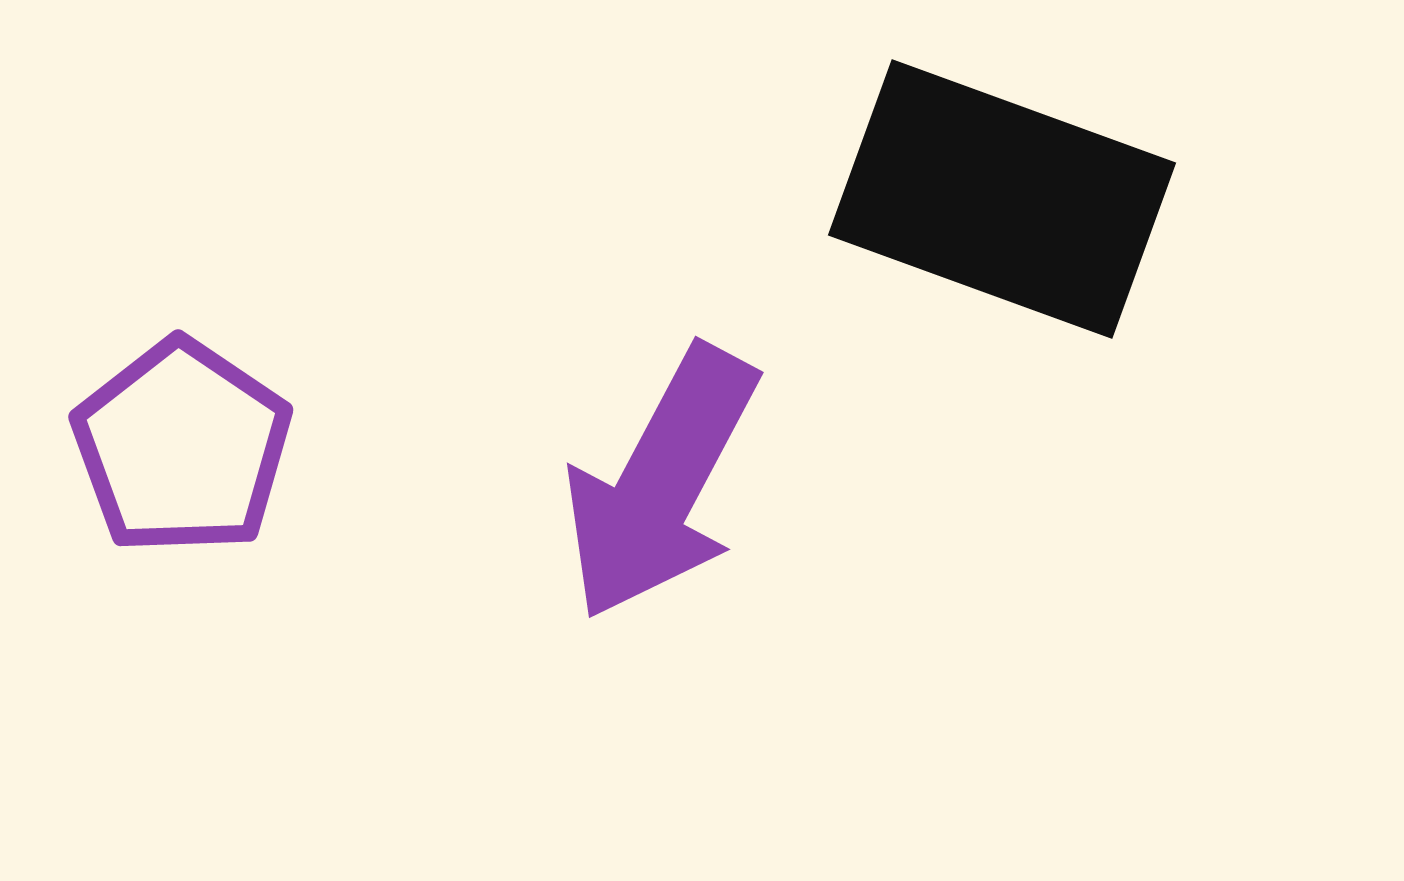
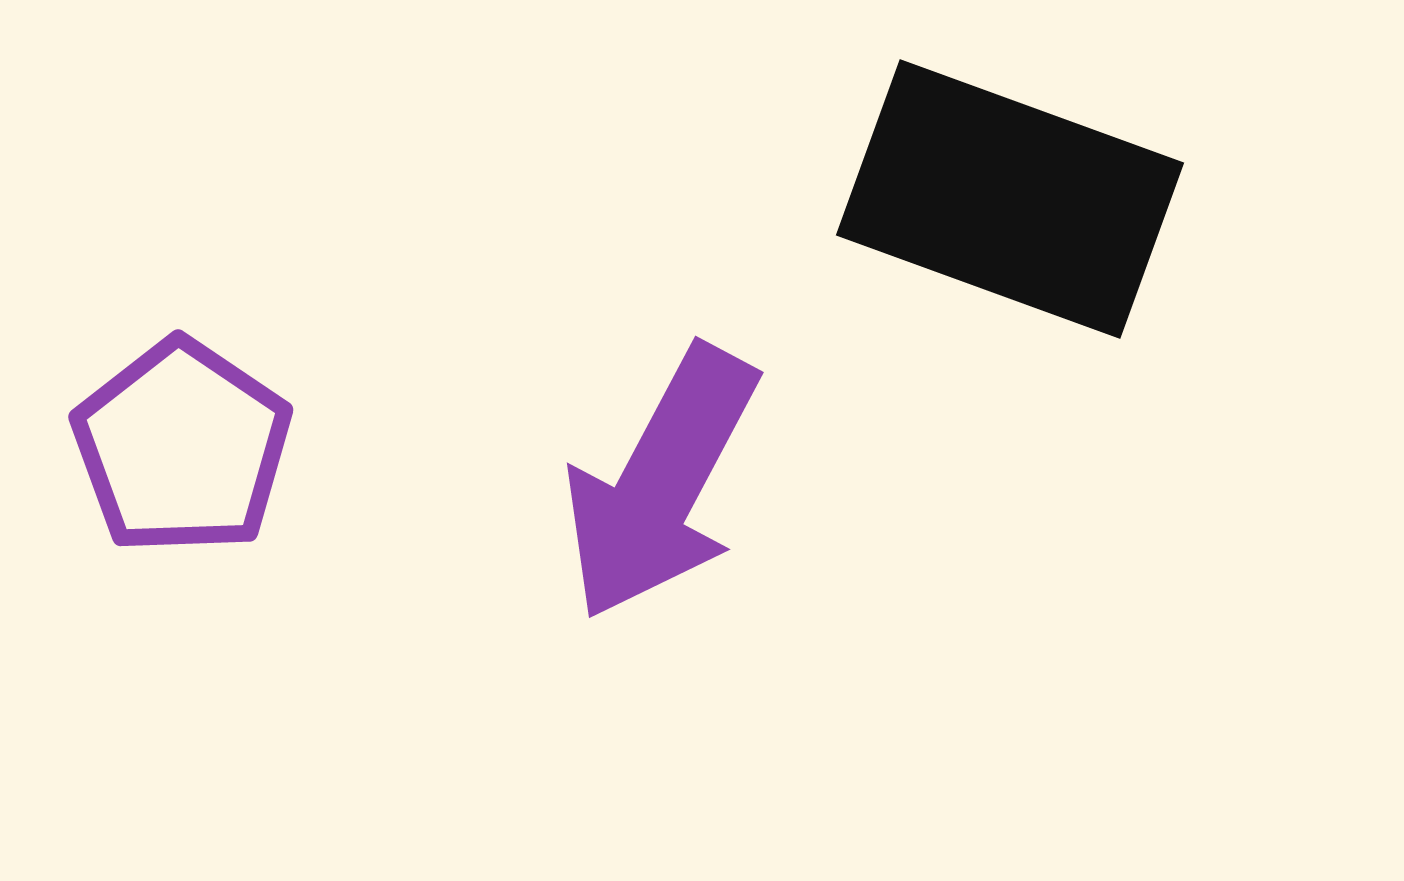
black rectangle: moved 8 px right
